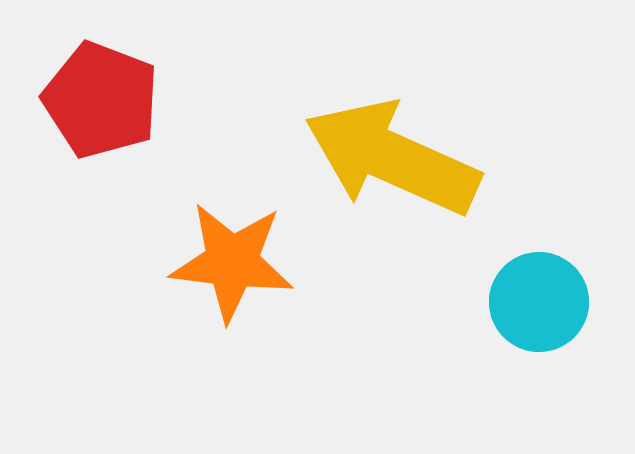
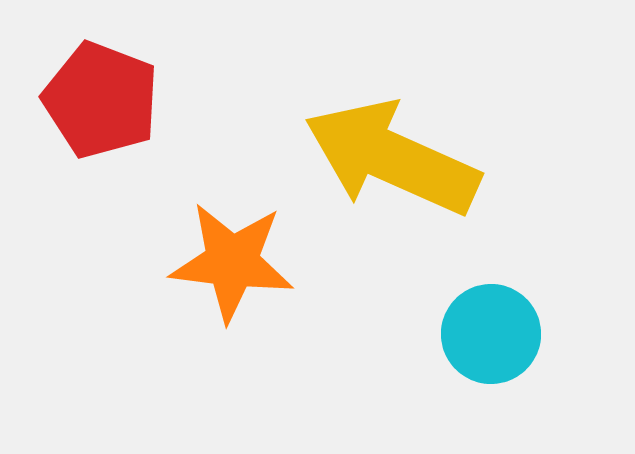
cyan circle: moved 48 px left, 32 px down
